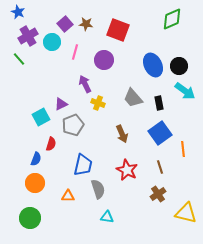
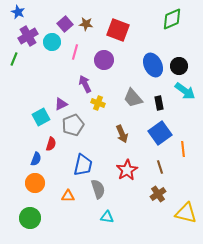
green line: moved 5 px left; rotated 64 degrees clockwise
red star: rotated 15 degrees clockwise
